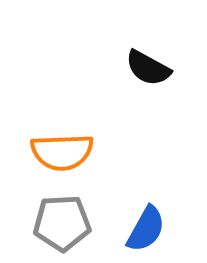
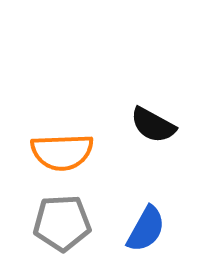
black semicircle: moved 5 px right, 57 px down
